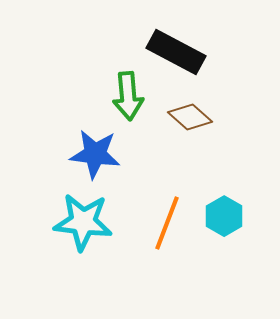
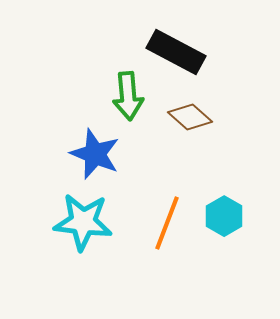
blue star: rotated 15 degrees clockwise
